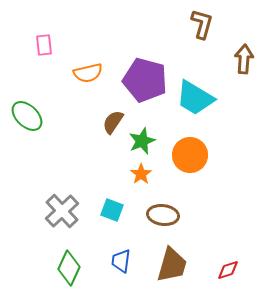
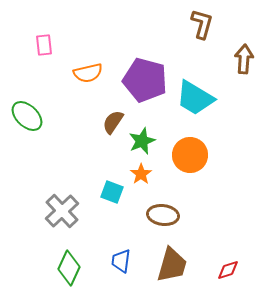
cyan square: moved 18 px up
